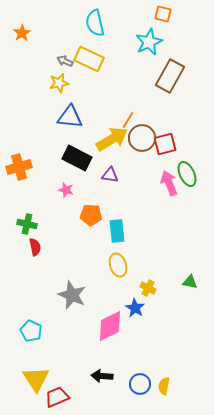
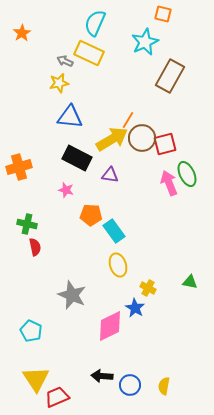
cyan semicircle: rotated 36 degrees clockwise
cyan star: moved 4 px left
yellow rectangle: moved 6 px up
cyan rectangle: moved 3 px left; rotated 30 degrees counterclockwise
blue circle: moved 10 px left, 1 px down
